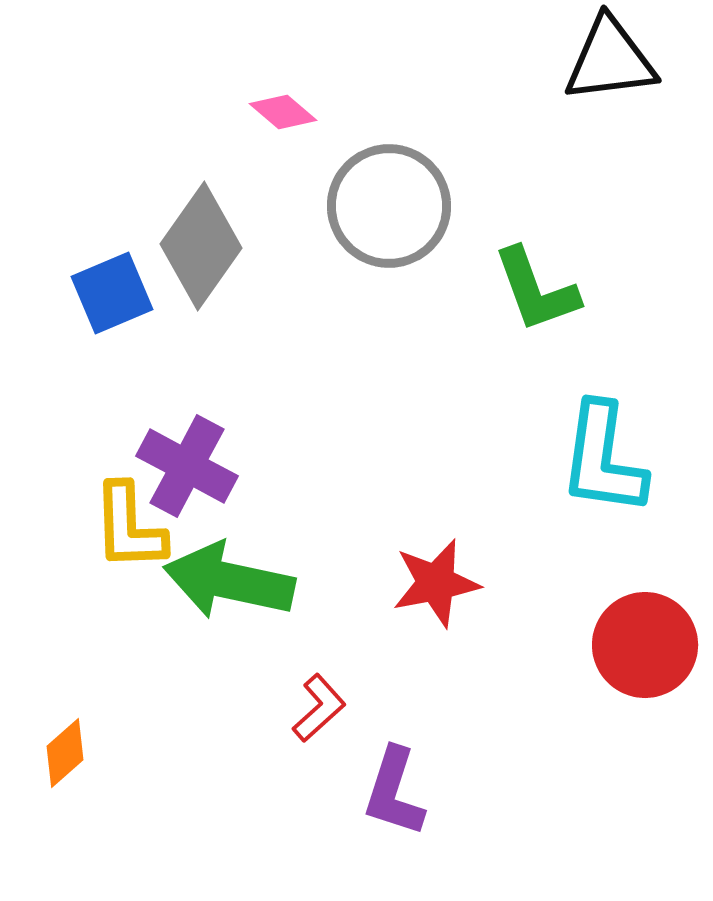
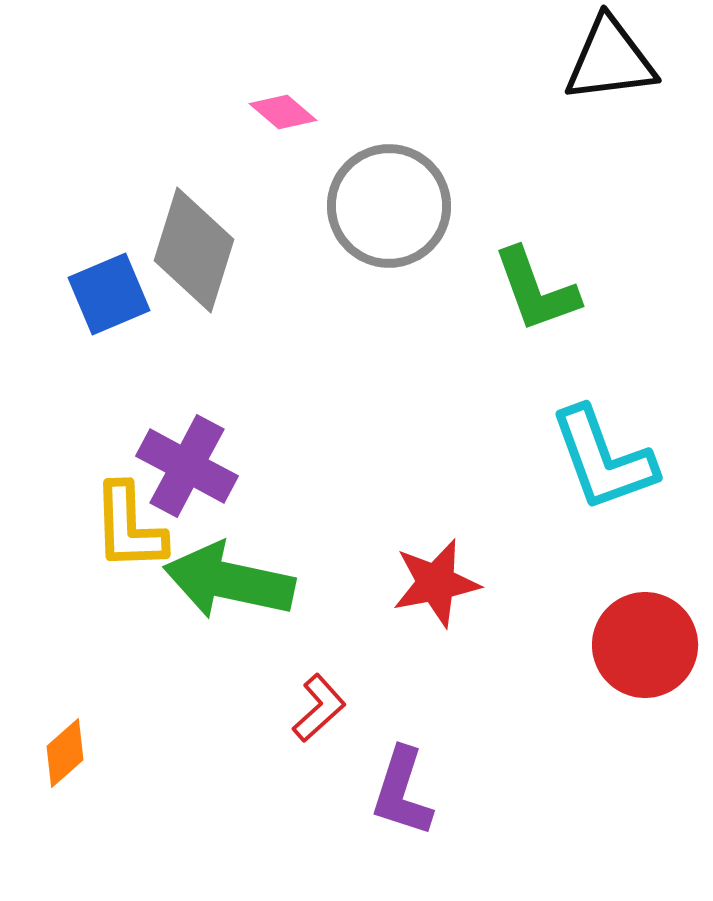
gray diamond: moved 7 px left, 4 px down; rotated 18 degrees counterclockwise
blue square: moved 3 px left, 1 px down
cyan L-shape: rotated 28 degrees counterclockwise
purple L-shape: moved 8 px right
